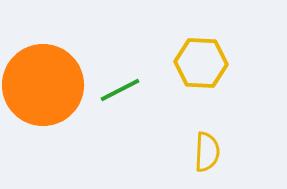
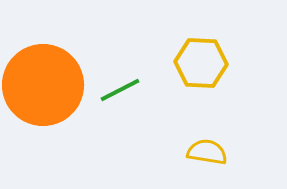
yellow semicircle: rotated 84 degrees counterclockwise
